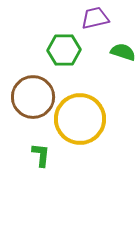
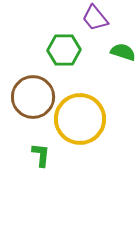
purple trapezoid: rotated 116 degrees counterclockwise
